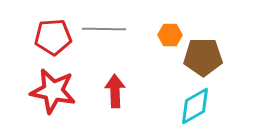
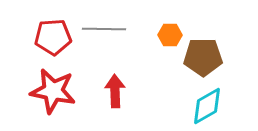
cyan diamond: moved 12 px right
